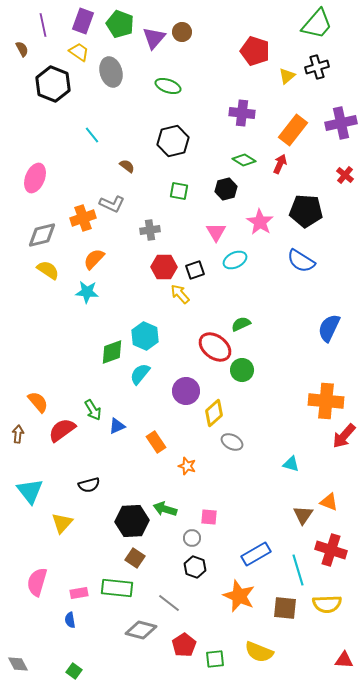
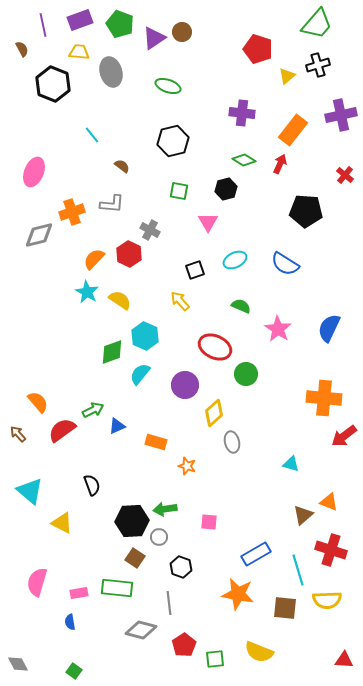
purple rectangle at (83, 21): moved 3 px left, 1 px up; rotated 50 degrees clockwise
purple triangle at (154, 38): rotated 15 degrees clockwise
red pentagon at (255, 51): moved 3 px right, 2 px up
yellow trapezoid at (79, 52): rotated 30 degrees counterclockwise
black cross at (317, 67): moved 1 px right, 2 px up
purple cross at (341, 123): moved 8 px up
brown semicircle at (127, 166): moved 5 px left
pink ellipse at (35, 178): moved 1 px left, 6 px up
gray L-shape at (112, 204): rotated 20 degrees counterclockwise
orange cross at (83, 218): moved 11 px left, 6 px up
pink star at (260, 222): moved 18 px right, 107 px down
gray cross at (150, 230): rotated 36 degrees clockwise
pink triangle at (216, 232): moved 8 px left, 10 px up
gray diamond at (42, 235): moved 3 px left
blue semicircle at (301, 261): moved 16 px left, 3 px down
red hexagon at (164, 267): moved 35 px left, 13 px up; rotated 25 degrees clockwise
yellow semicircle at (48, 270): moved 72 px right, 30 px down
cyan star at (87, 292): rotated 25 degrees clockwise
yellow arrow at (180, 294): moved 7 px down
green semicircle at (241, 324): moved 18 px up; rotated 48 degrees clockwise
red ellipse at (215, 347): rotated 12 degrees counterclockwise
green circle at (242, 370): moved 4 px right, 4 px down
purple circle at (186, 391): moved 1 px left, 6 px up
orange cross at (326, 401): moved 2 px left, 3 px up
green arrow at (93, 410): rotated 85 degrees counterclockwise
brown arrow at (18, 434): rotated 48 degrees counterclockwise
red arrow at (344, 436): rotated 12 degrees clockwise
orange rectangle at (156, 442): rotated 40 degrees counterclockwise
gray ellipse at (232, 442): rotated 50 degrees clockwise
black semicircle at (89, 485): moved 3 px right; rotated 95 degrees counterclockwise
cyan triangle at (30, 491): rotated 12 degrees counterclockwise
green arrow at (165, 509): rotated 25 degrees counterclockwise
brown triangle at (303, 515): rotated 15 degrees clockwise
pink square at (209, 517): moved 5 px down
yellow triangle at (62, 523): rotated 45 degrees counterclockwise
gray circle at (192, 538): moved 33 px left, 1 px up
black hexagon at (195, 567): moved 14 px left
orange star at (239, 596): moved 1 px left, 2 px up; rotated 12 degrees counterclockwise
gray line at (169, 603): rotated 45 degrees clockwise
yellow semicircle at (327, 604): moved 4 px up
blue semicircle at (70, 620): moved 2 px down
